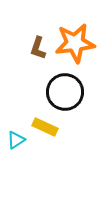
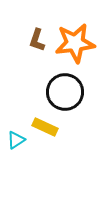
brown L-shape: moved 1 px left, 8 px up
